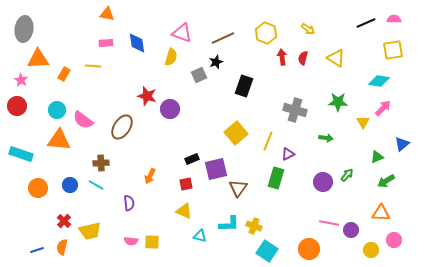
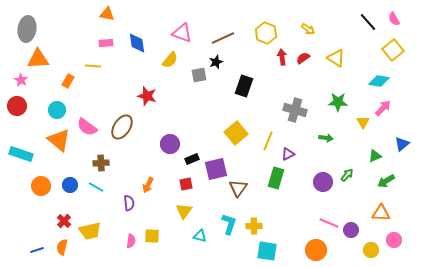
pink semicircle at (394, 19): rotated 120 degrees counterclockwise
black line at (366, 23): moved 2 px right, 1 px up; rotated 72 degrees clockwise
gray ellipse at (24, 29): moved 3 px right
yellow square at (393, 50): rotated 30 degrees counterclockwise
yellow semicircle at (171, 57): moved 1 px left, 3 px down; rotated 24 degrees clockwise
red semicircle at (303, 58): rotated 40 degrees clockwise
orange rectangle at (64, 74): moved 4 px right, 7 px down
gray square at (199, 75): rotated 14 degrees clockwise
purple circle at (170, 109): moved 35 px down
pink semicircle at (83, 120): moved 4 px right, 7 px down
orange triangle at (59, 140): rotated 35 degrees clockwise
green triangle at (377, 157): moved 2 px left, 1 px up
orange arrow at (150, 176): moved 2 px left, 9 px down
cyan line at (96, 185): moved 2 px down
orange circle at (38, 188): moved 3 px right, 2 px up
yellow triangle at (184, 211): rotated 42 degrees clockwise
pink line at (329, 223): rotated 12 degrees clockwise
cyan L-shape at (229, 224): rotated 70 degrees counterclockwise
yellow cross at (254, 226): rotated 21 degrees counterclockwise
pink semicircle at (131, 241): rotated 88 degrees counterclockwise
yellow square at (152, 242): moved 6 px up
orange circle at (309, 249): moved 7 px right, 1 px down
cyan square at (267, 251): rotated 25 degrees counterclockwise
